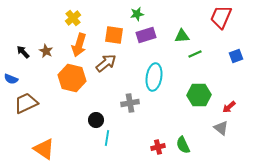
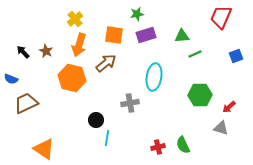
yellow cross: moved 2 px right, 1 px down
green hexagon: moved 1 px right
gray triangle: rotated 21 degrees counterclockwise
